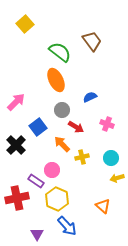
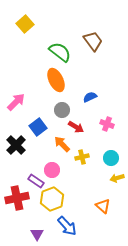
brown trapezoid: moved 1 px right
yellow hexagon: moved 5 px left; rotated 15 degrees clockwise
